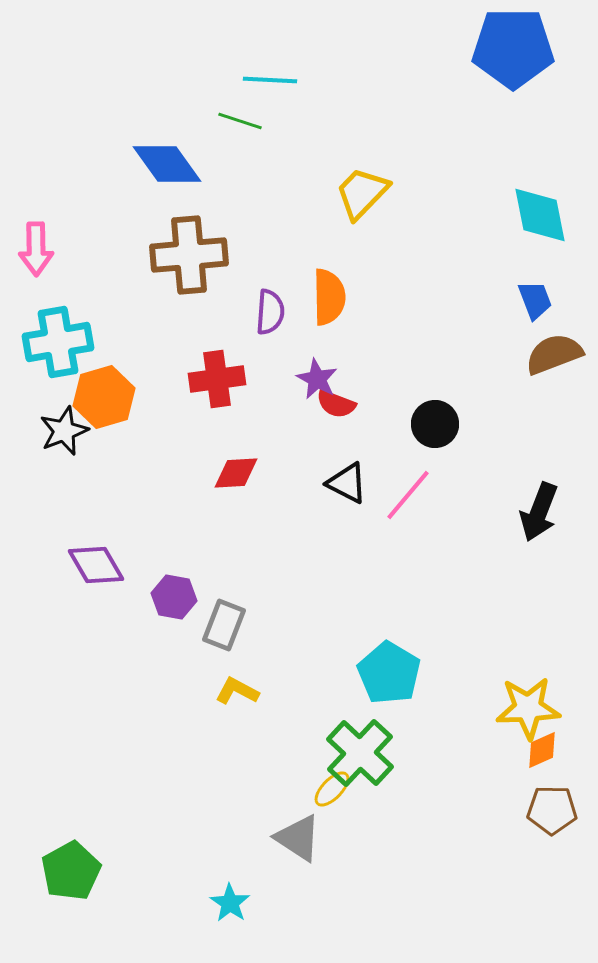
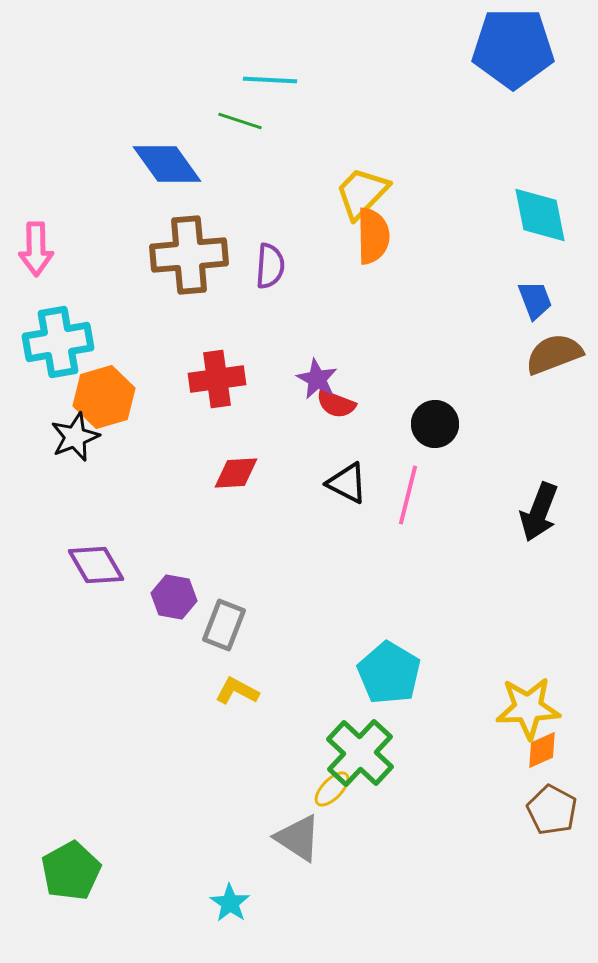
orange semicircle: moved 44 px right, 61 px up
purple semicircle: moved 46 px up
black star: moved 11 px right, 6 px down
pink line: rotated 26 degrees counterclockwise
brown pentagon: rotated 27 degrees clockwise
